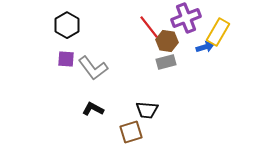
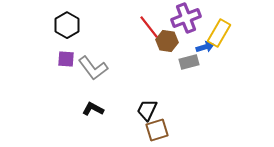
yellow rectangle: moved 1 px right, 1 px down
gray rectangle: moved 23 px right
black trapezoid: rotated 110 degrees clockwise
brown square: moved 26 px right, 2 px up
